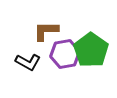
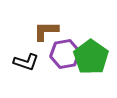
green pentagon: moved 7 px down
black L-shape: moved 2 px left; rotated 10 degrees counterclockwise
